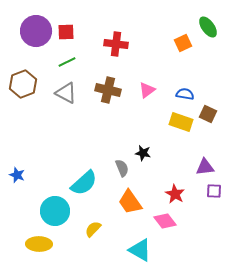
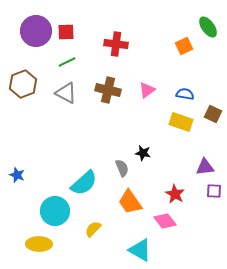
orange square: moved 1 px right, 3 px down
brown square: moved 5 px right
